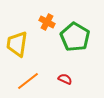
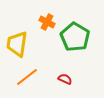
orange line: moved 1 px left, 4 px up
